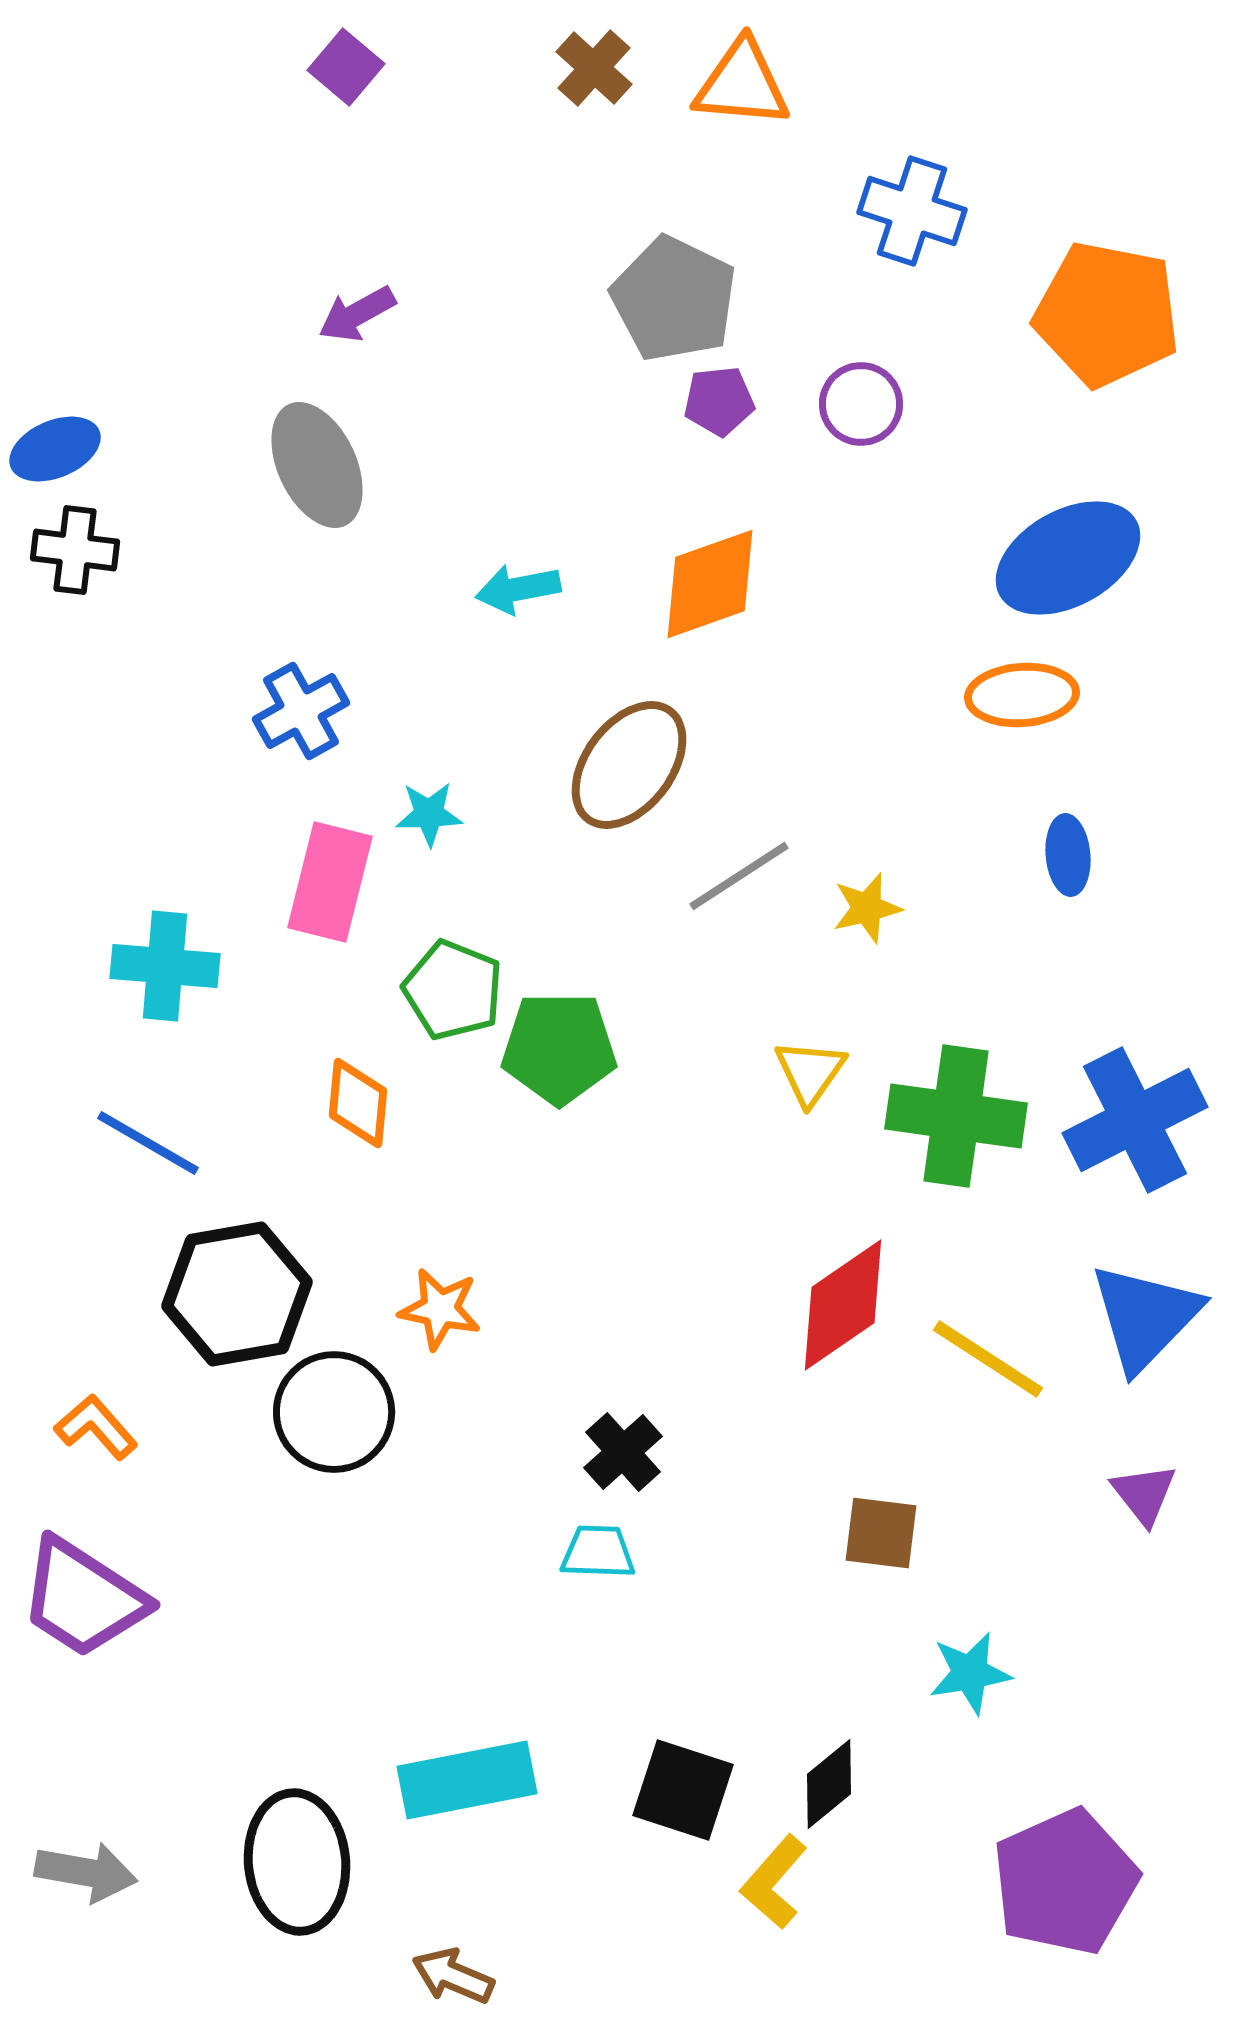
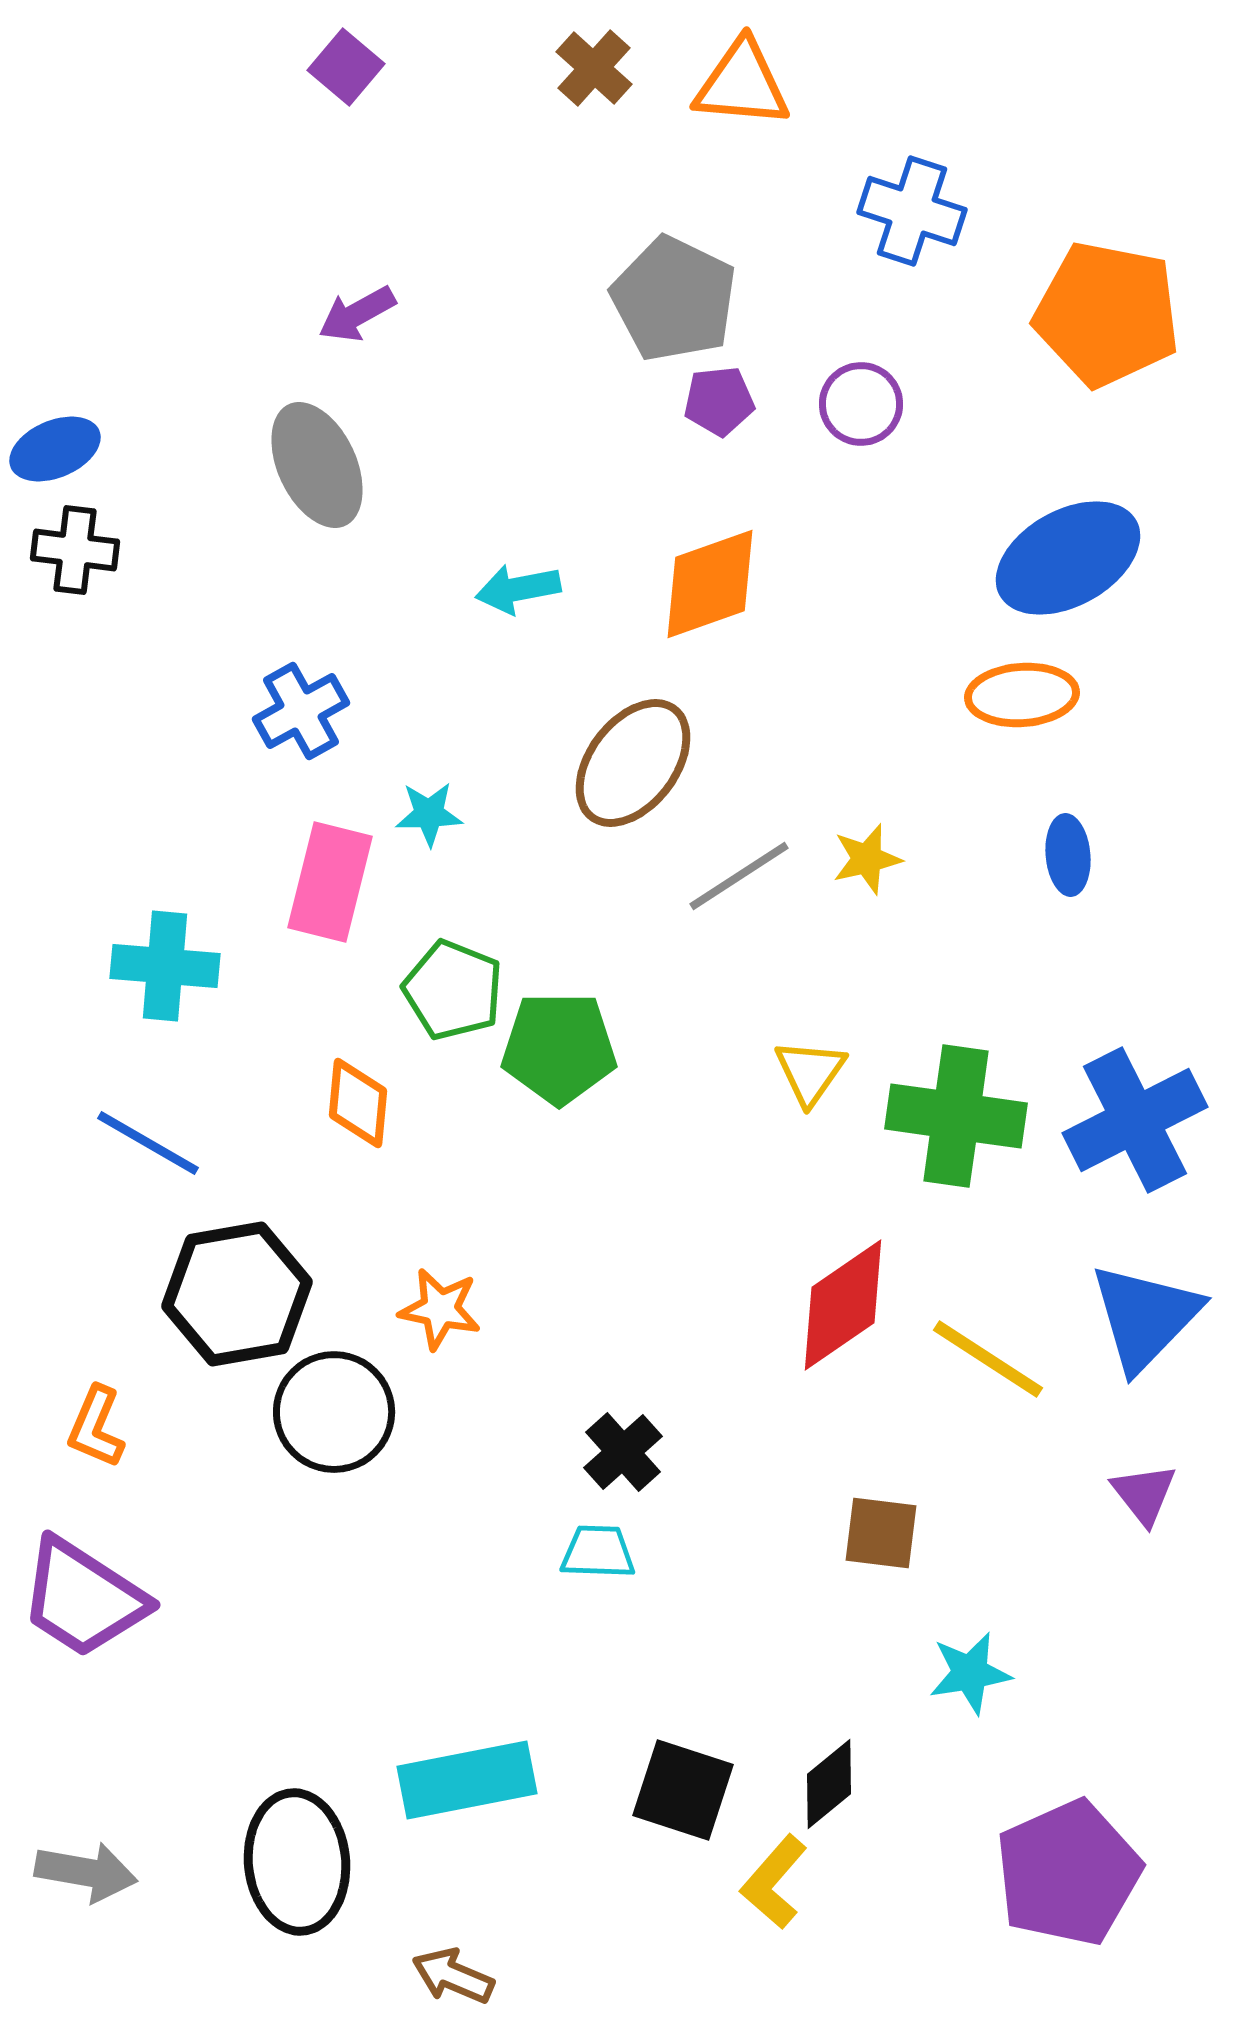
brown ellipse at (629, 765): moved 4 px right, 2 px up
yellow star at (867, 908): moved 49 px up
orange L-shape at (96, 1427): rotated 116 degrees counterclockwise
purple pentagon at (1065, 1882): moved 3 px right, 9 px up
